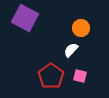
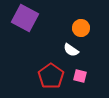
white semicircle: rotated 98 degrees counterclockwise
